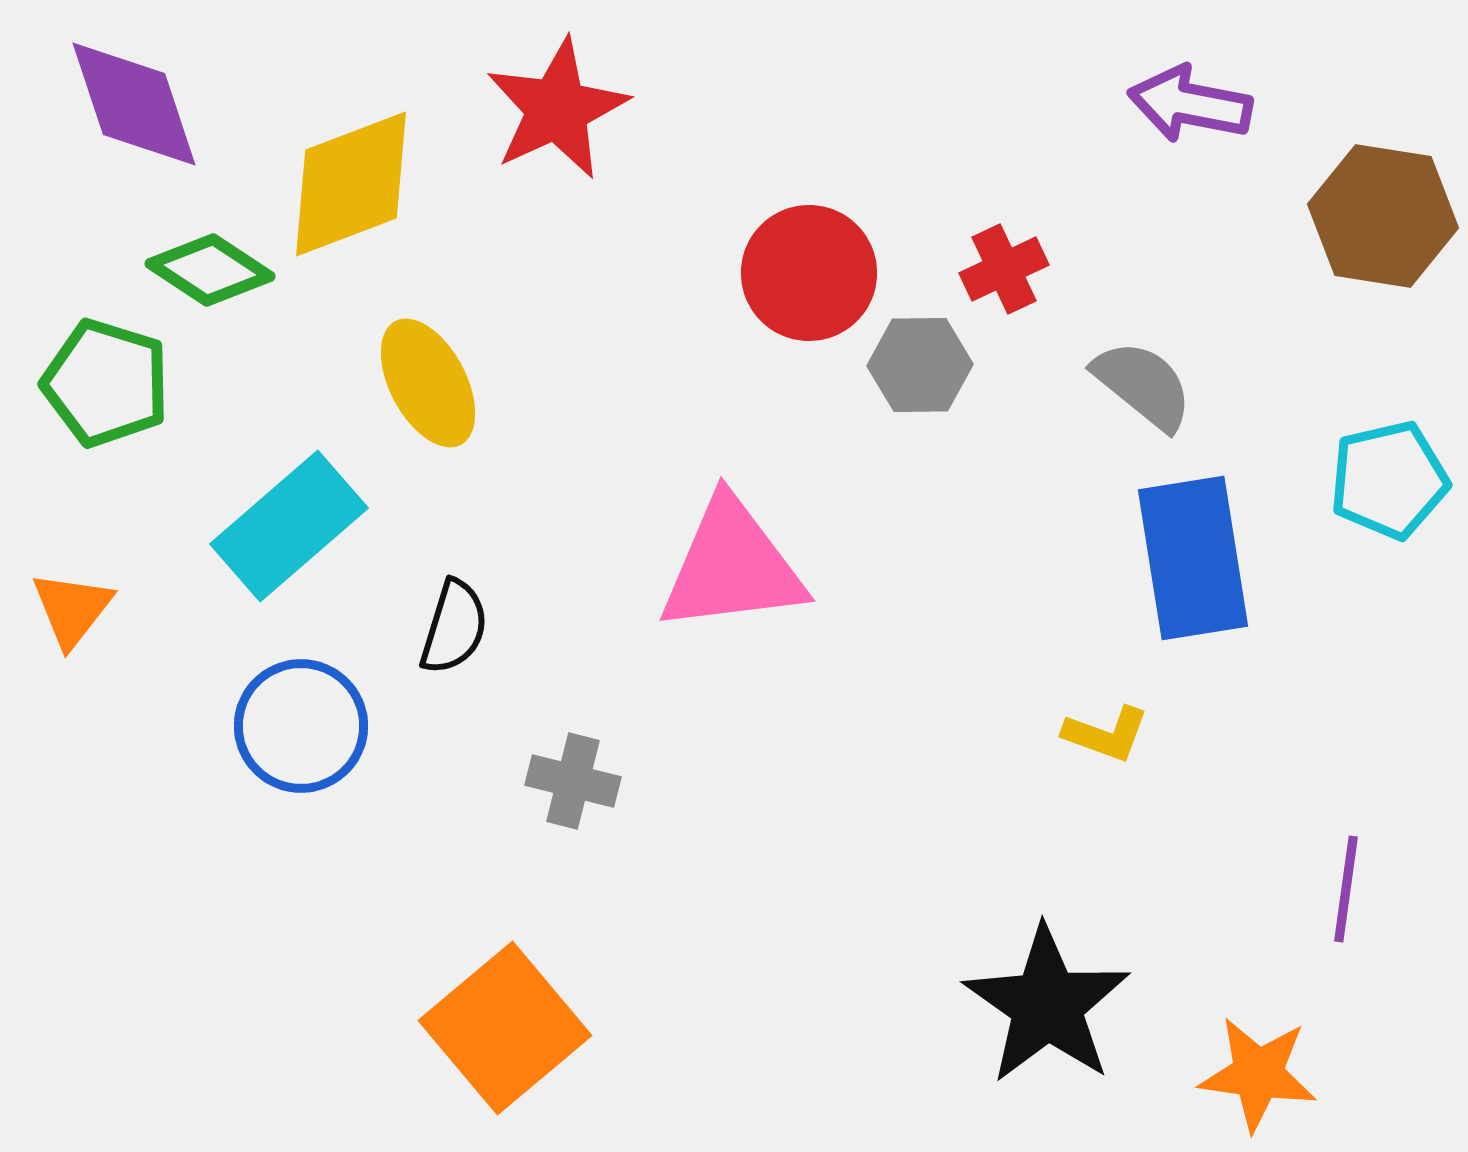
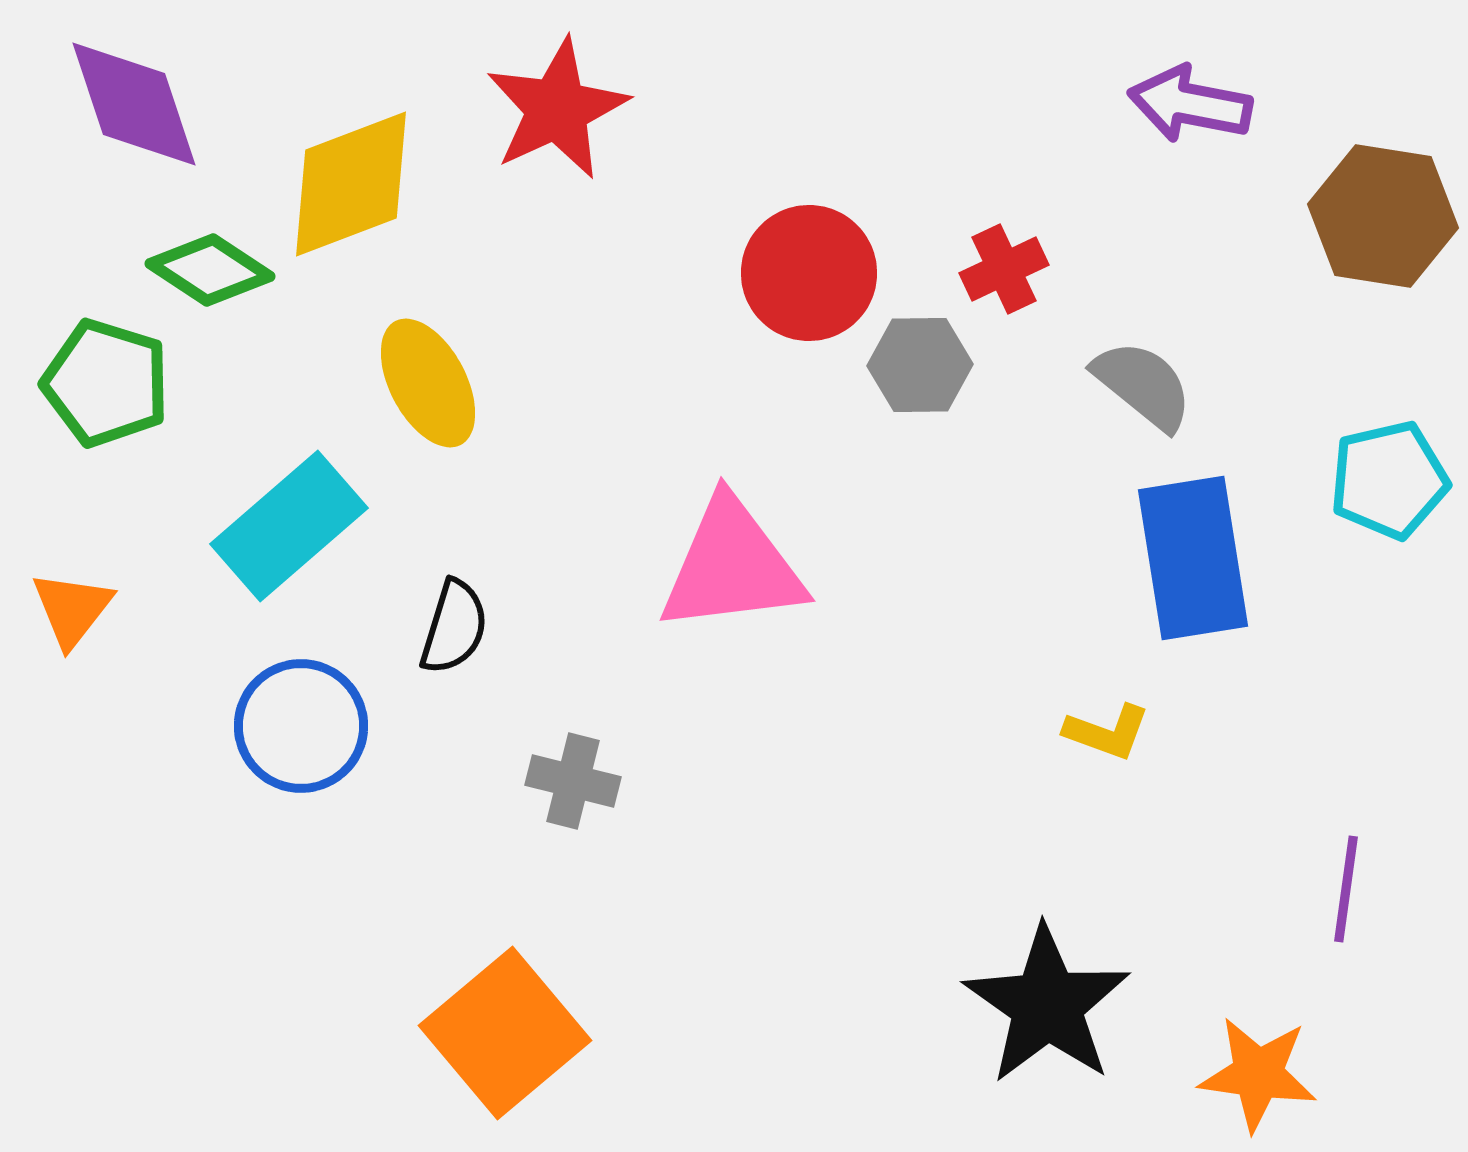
yellow L-shape: moved 1 px right, 2 px up
orange square: moved 5 px down
